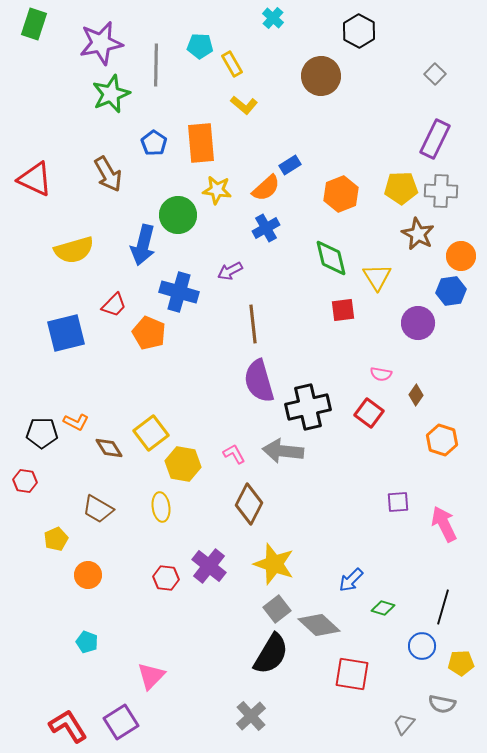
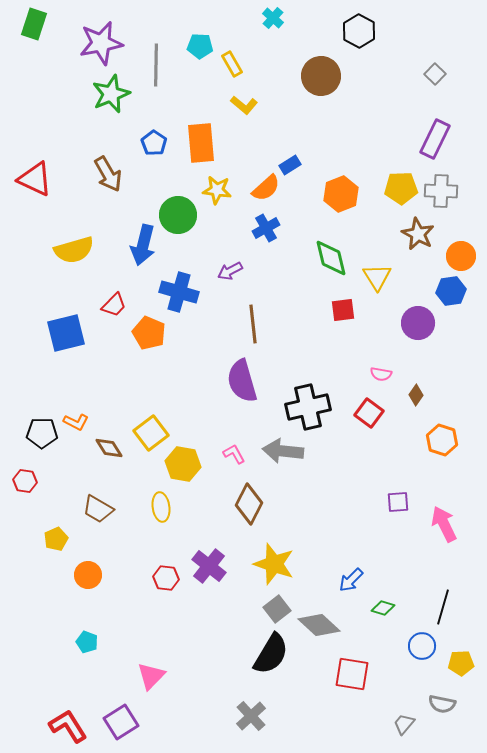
purple semicircle at (259, 381): moved 17 px left
